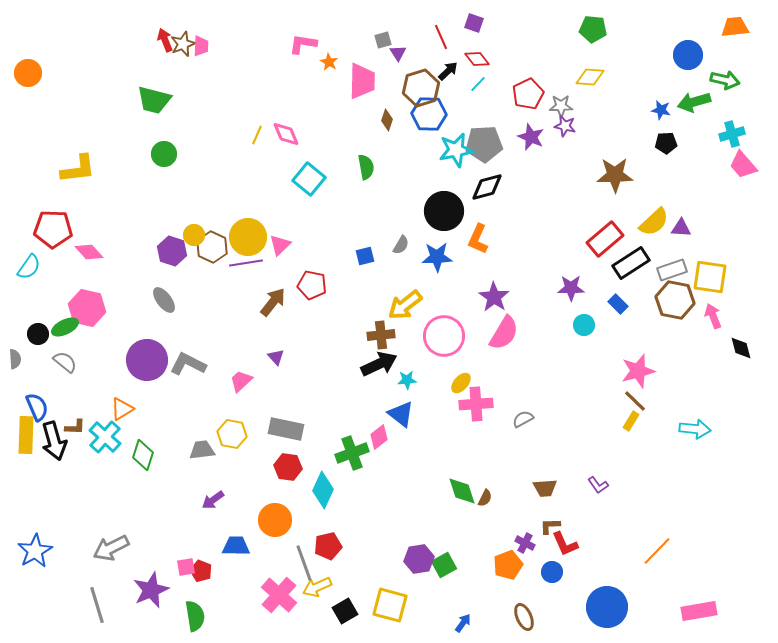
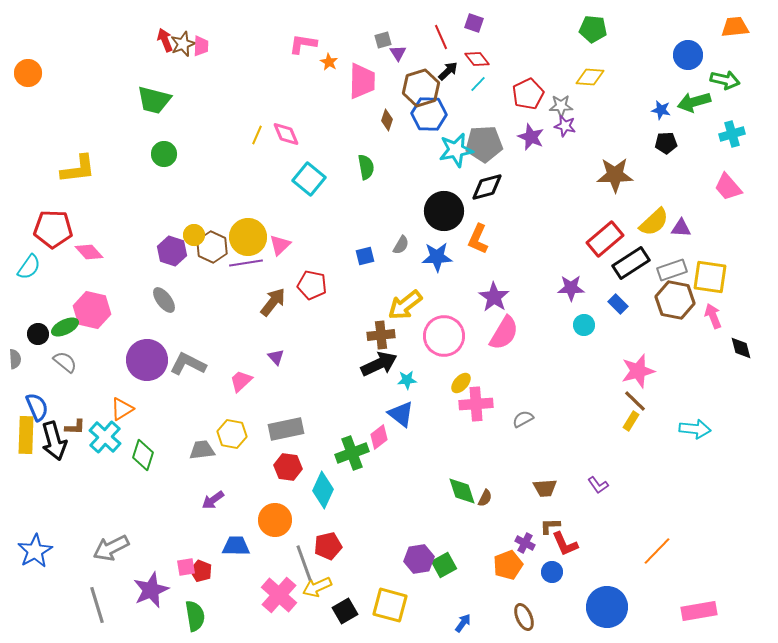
pink trapezoid at (743, 165): moved 15 px left, 22 px down
pink hexagon at (87, 308): moved 5 px right, 2 px down
gray rectangle at (286, 429): rotated 24 degrees counterclockwise
